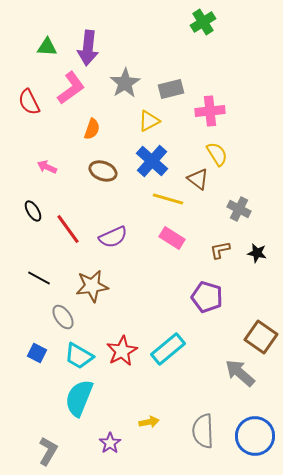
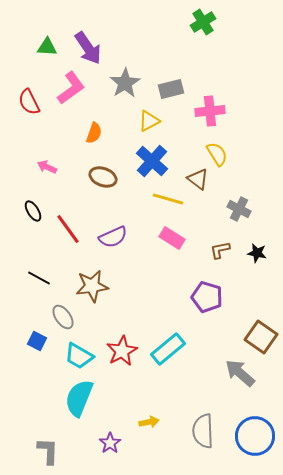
purple arrow: rotated 40 degrees counterclockwise
orange semicircle: moved 2 px right, 4 px down
brown ellipse: moved 6 px down
blue square: moved 12 px up
gray L-shape: rotated 28 degrees counterclockwise
